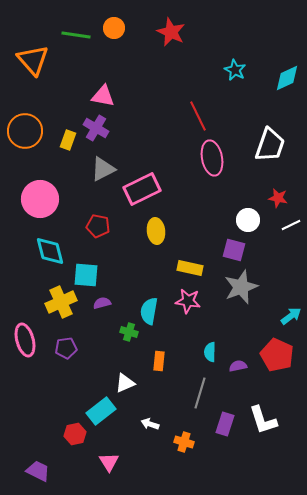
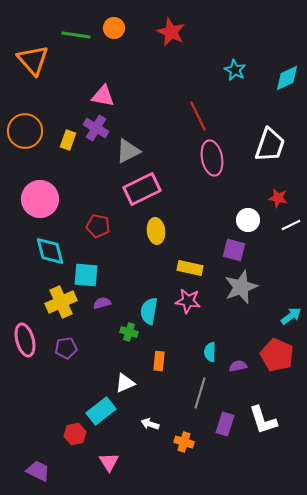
gray triangle at (103, 169): moved 25 px right, 18 px up
